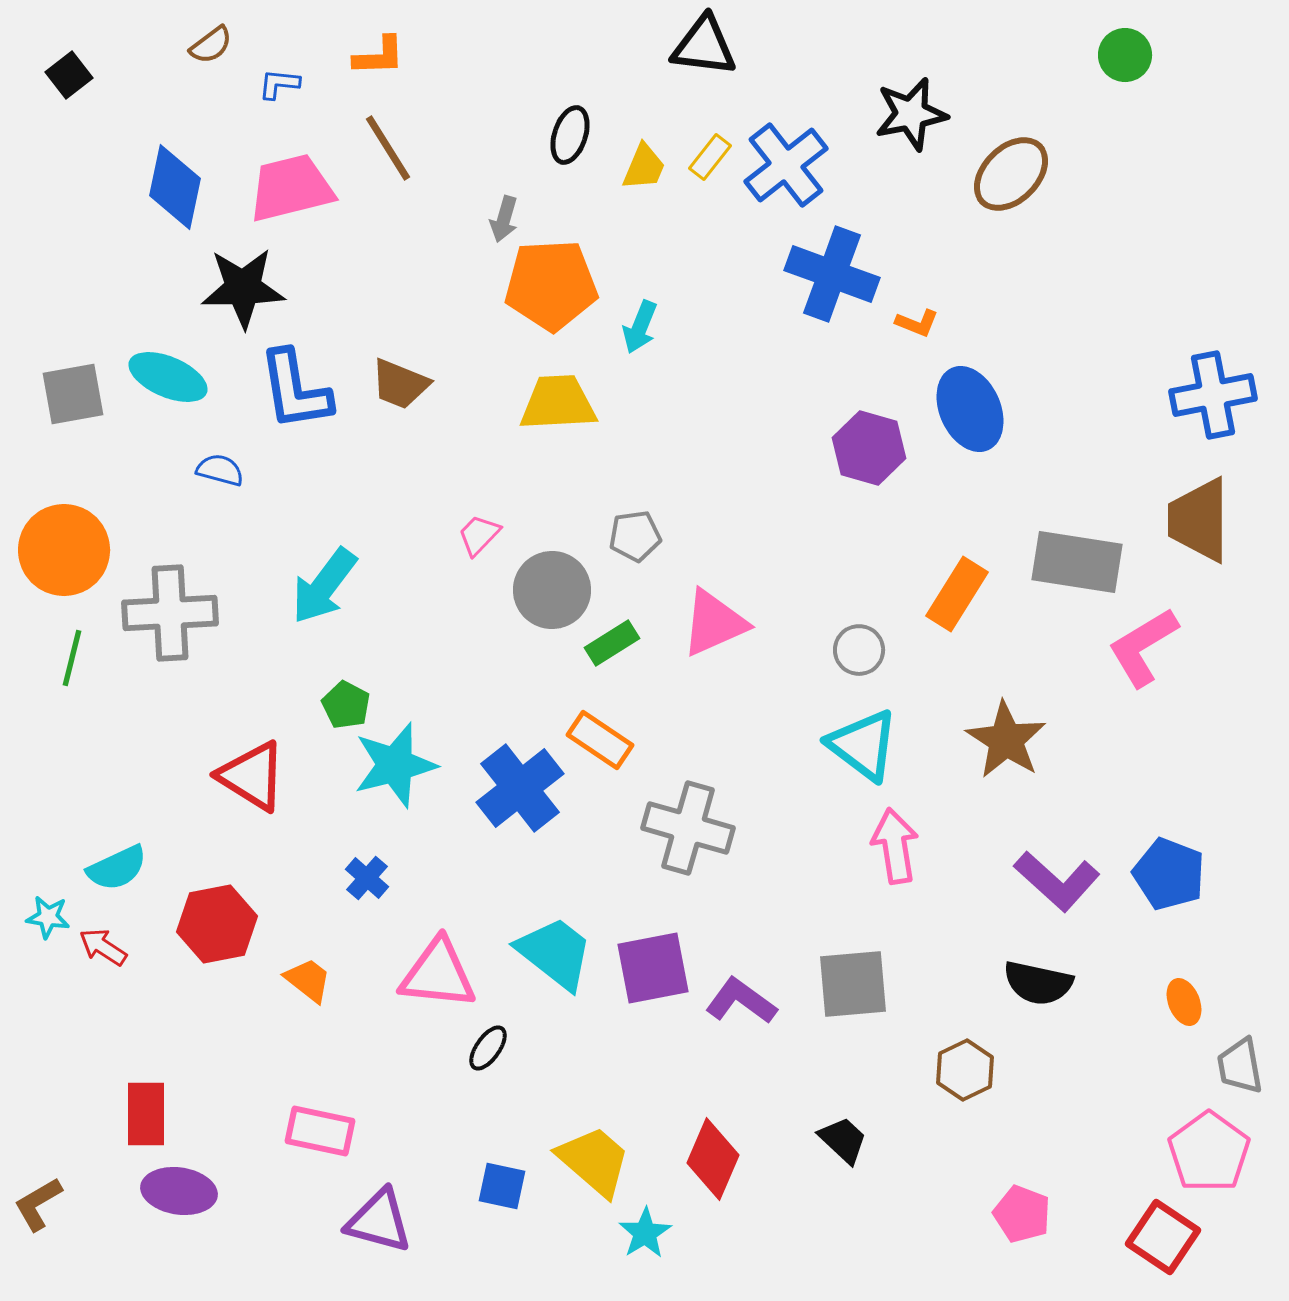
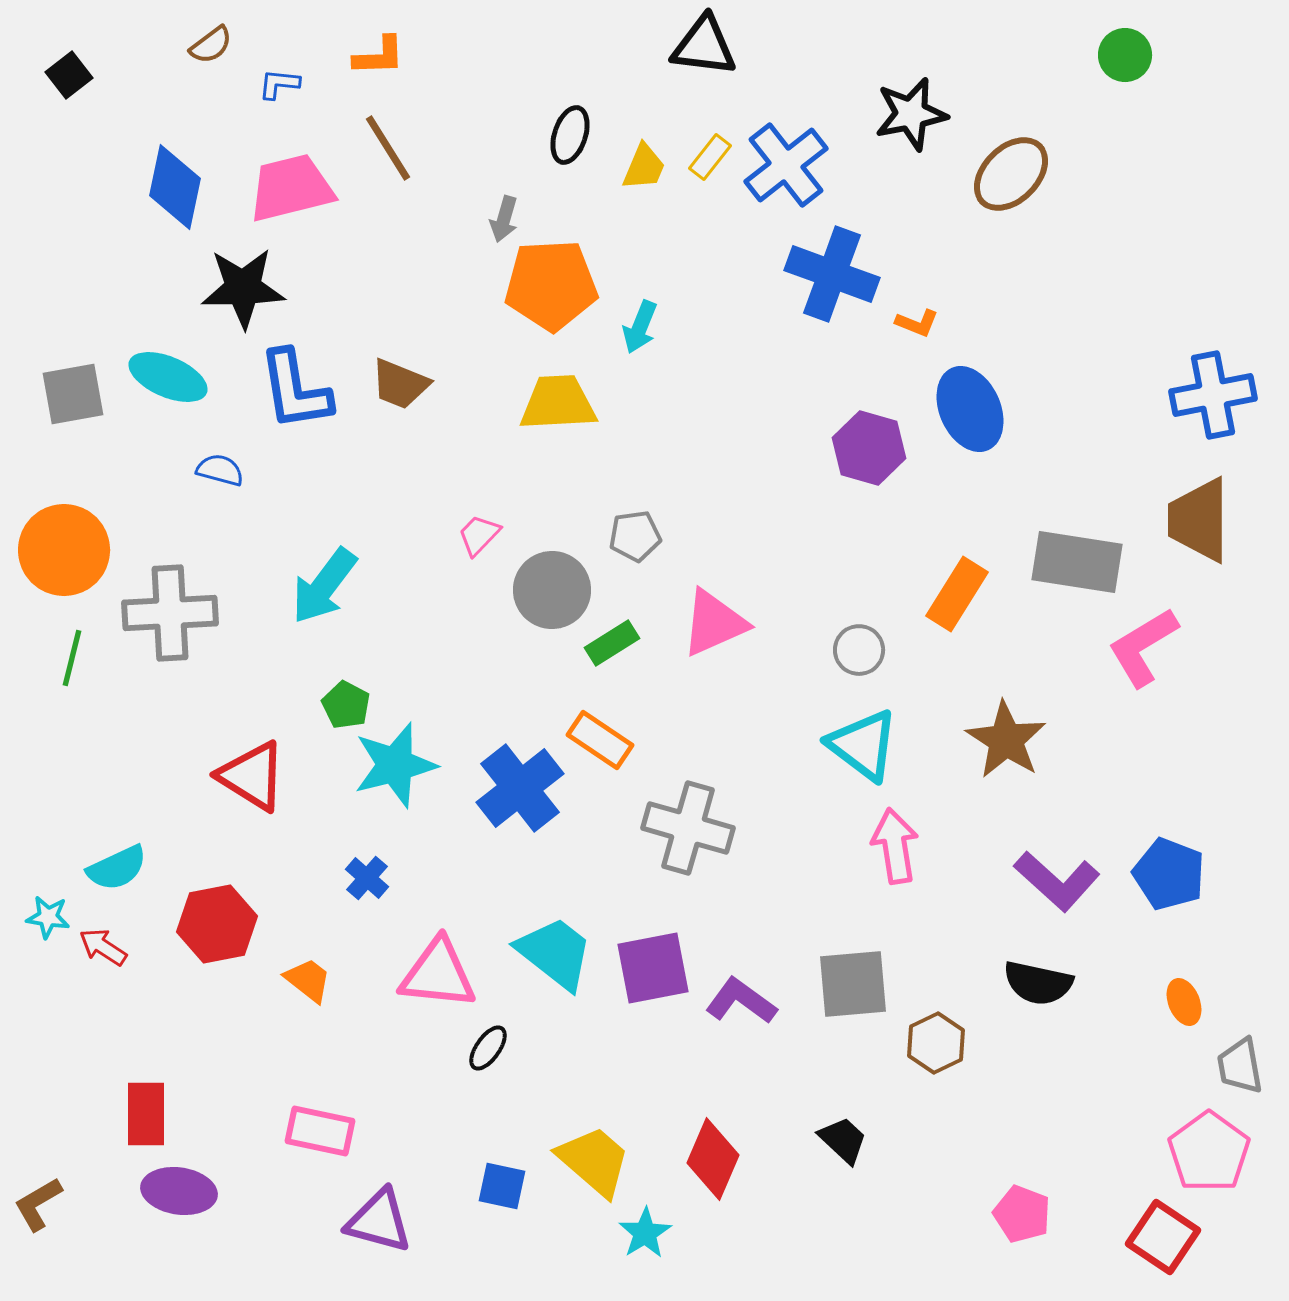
brown hexagon at (965, 1070): moved 29 px left, 27 px up
